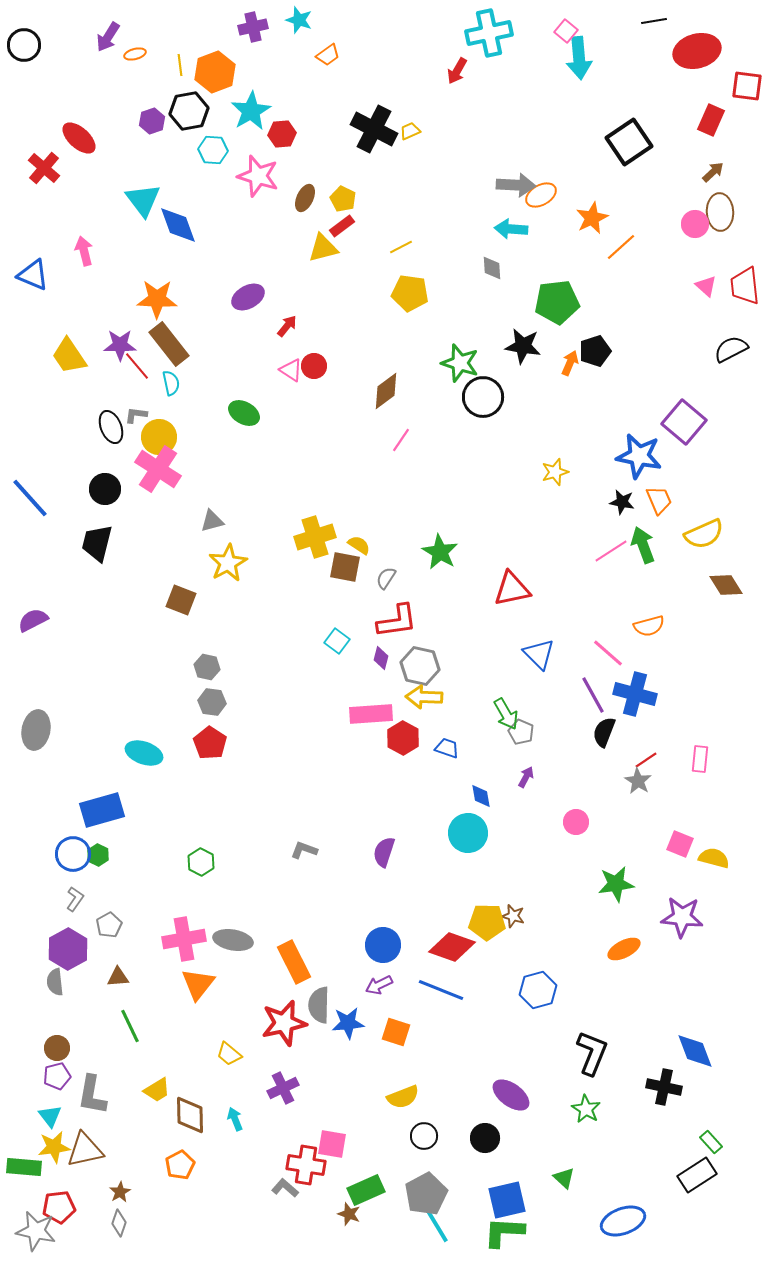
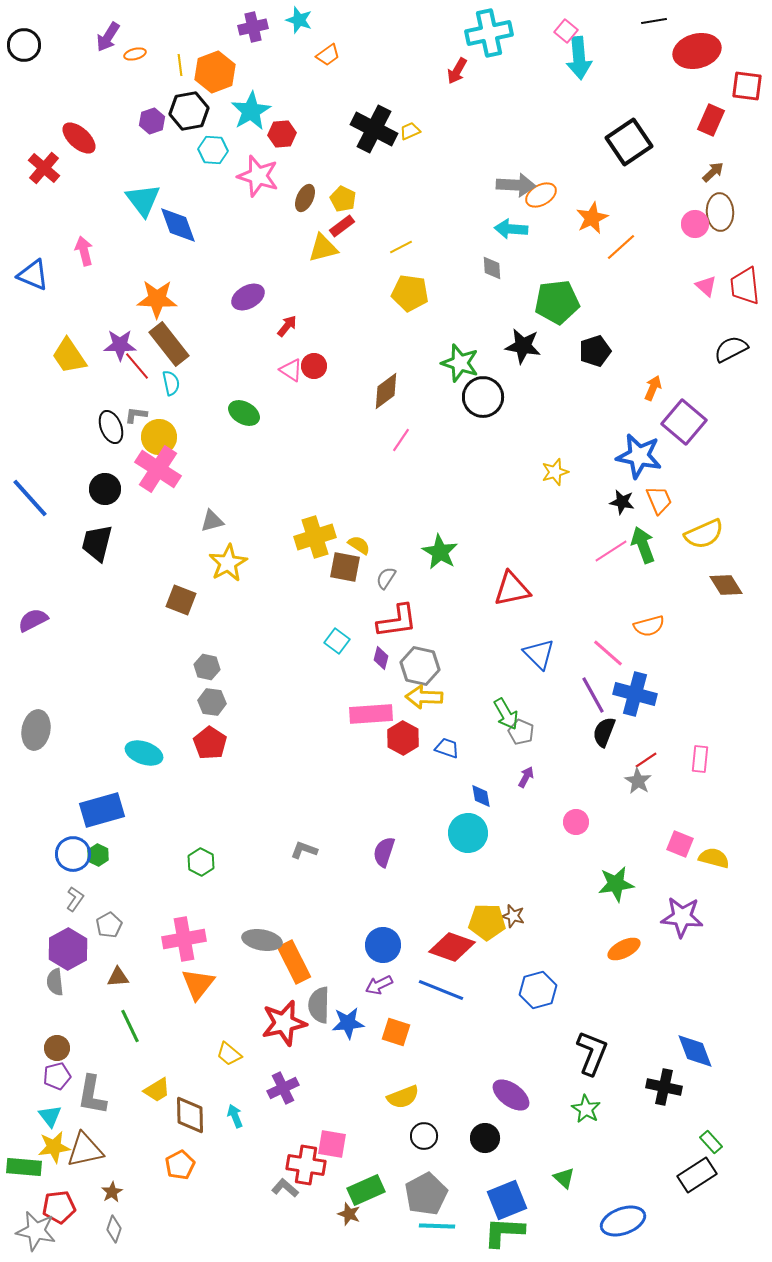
orange arrow at (570, 363): moved 83 px right, 25 px down
gray ellipse at (233, 940): moved 29 px right
cyan arrow at (235, 1119): moved 3 px up
brown star at (120, 1192): moved 8 px left
blue square at (507, 1200): rotated 9 degrees counterclockwise
gray diamond at (119, 1223): moved 5 px left, 6 px down
cyan line at (437, 1226): rotated 57 degrees counterclockwise
